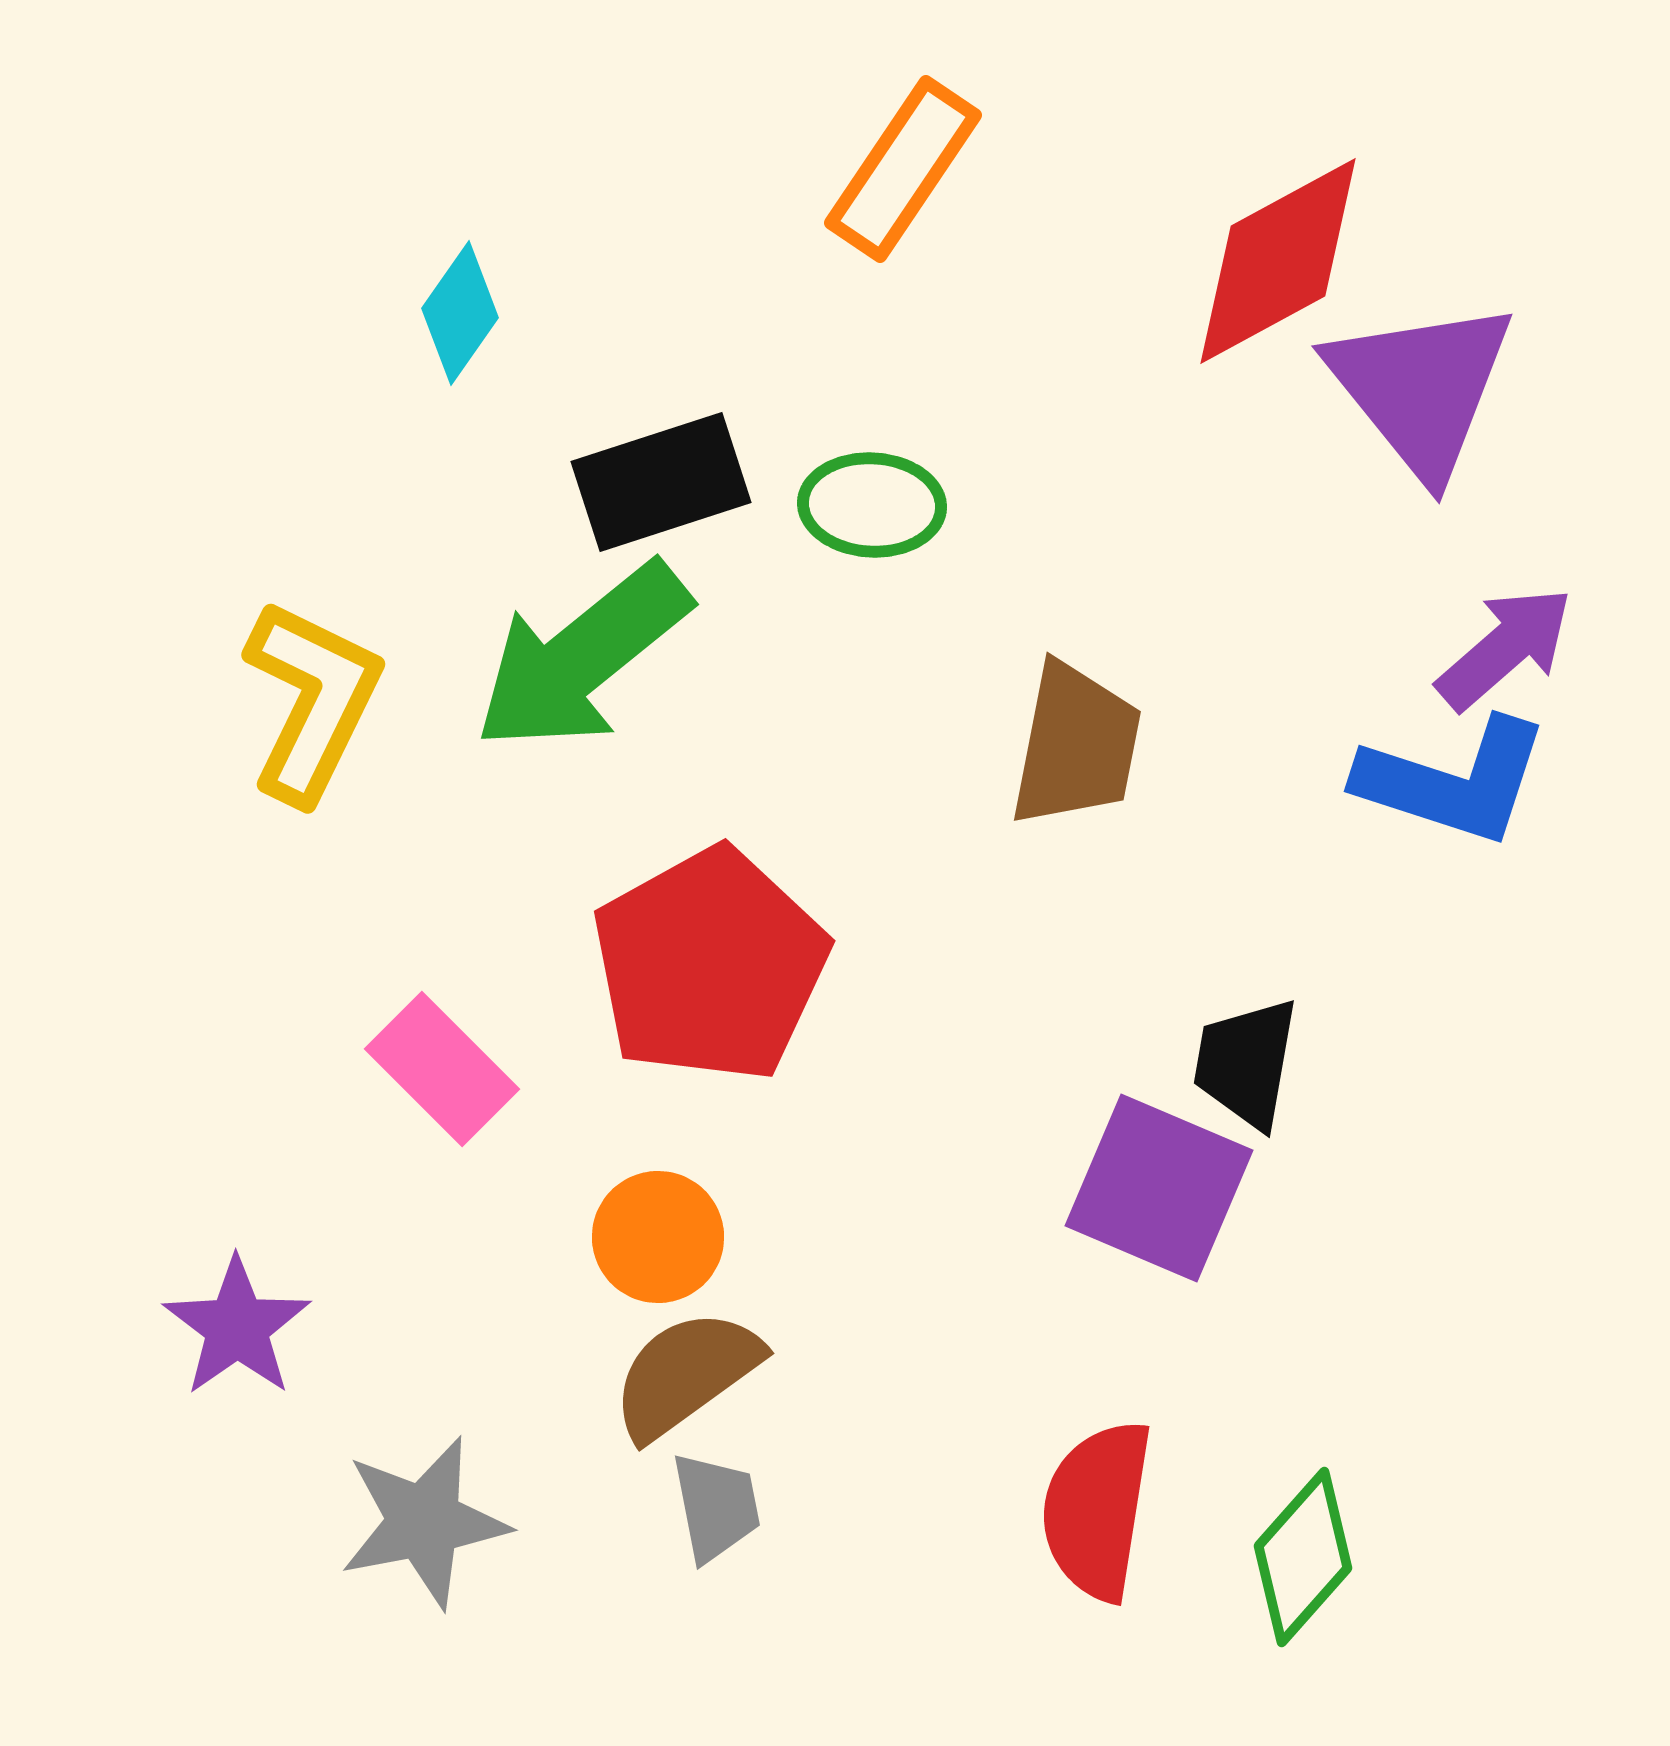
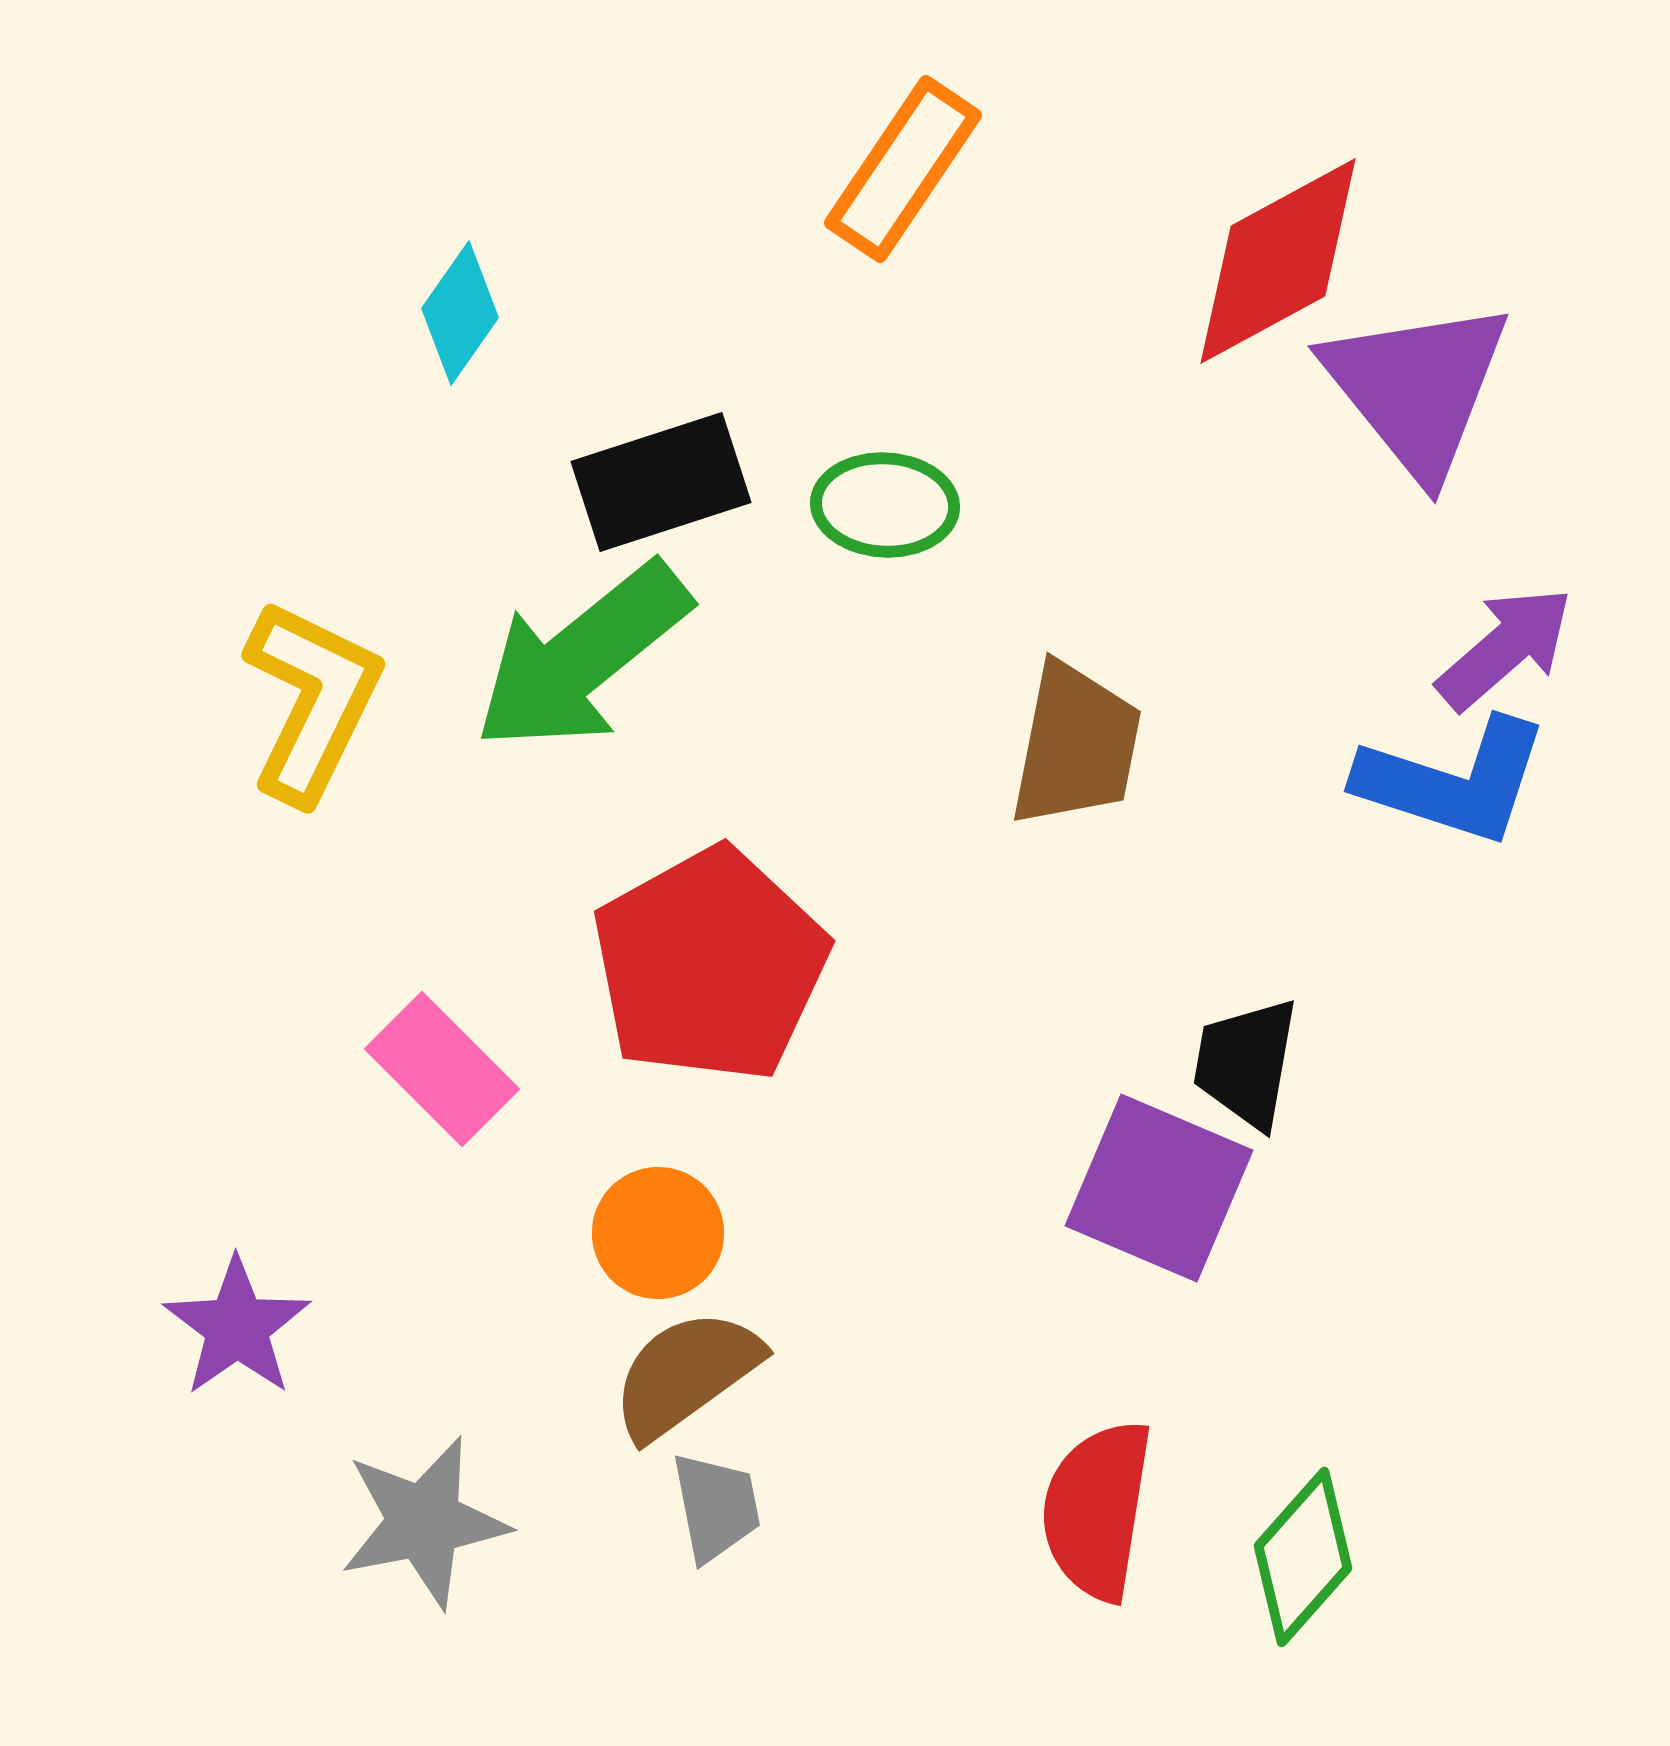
purple triangle: moved 4 px left
green ellipse: moved 13 px right
orange circle: moved 4 px up
